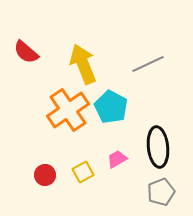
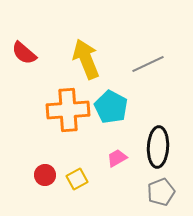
red semicircle: moved 2 px left, 1 px down
yellow arrow: moved 3 px right, 5 px up
orange cross: rotated 30 degrees clockwise
black ellipse: rotated 9 degrees clockwise
pink trapezoid: moved 1 px up
yellow square: moved 6 px left, 7 px down
